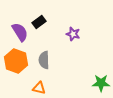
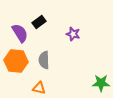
purple semicircle: moved 1 px down
orange hexagon: rotated 15 degrees counterclockwise
